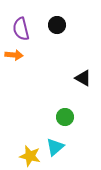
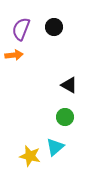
black circle: moved 3 px left, 2 px down
purple semicircle: rotated 35 degrees clockwise
orange arrow: rotated 12 degrees counterclockwise
black triangle: moved 14 px left, 7 px down
